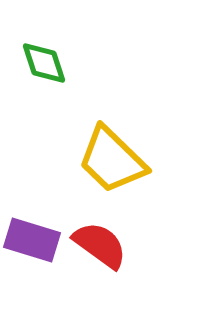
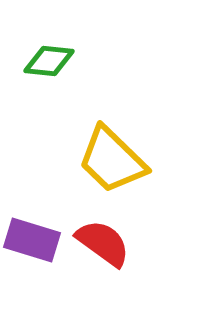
green diamond: moved 5 px right, 2 px up; rotated 66 degrees counterclockwise
red semicircle: moved 3 px right, 2 px up
